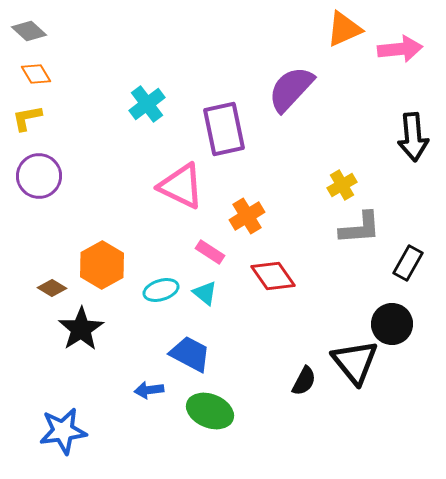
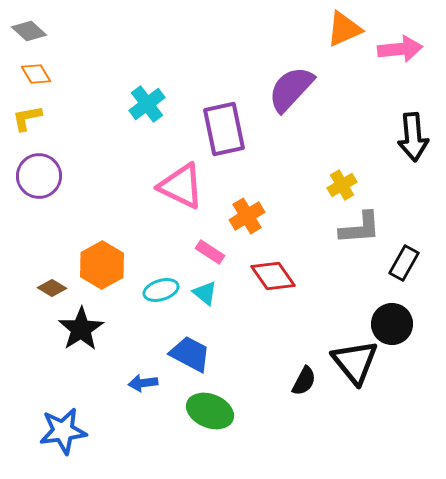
black rectangle: moved 4 px left
blue arrow: moved 6 px left, 7 px up
